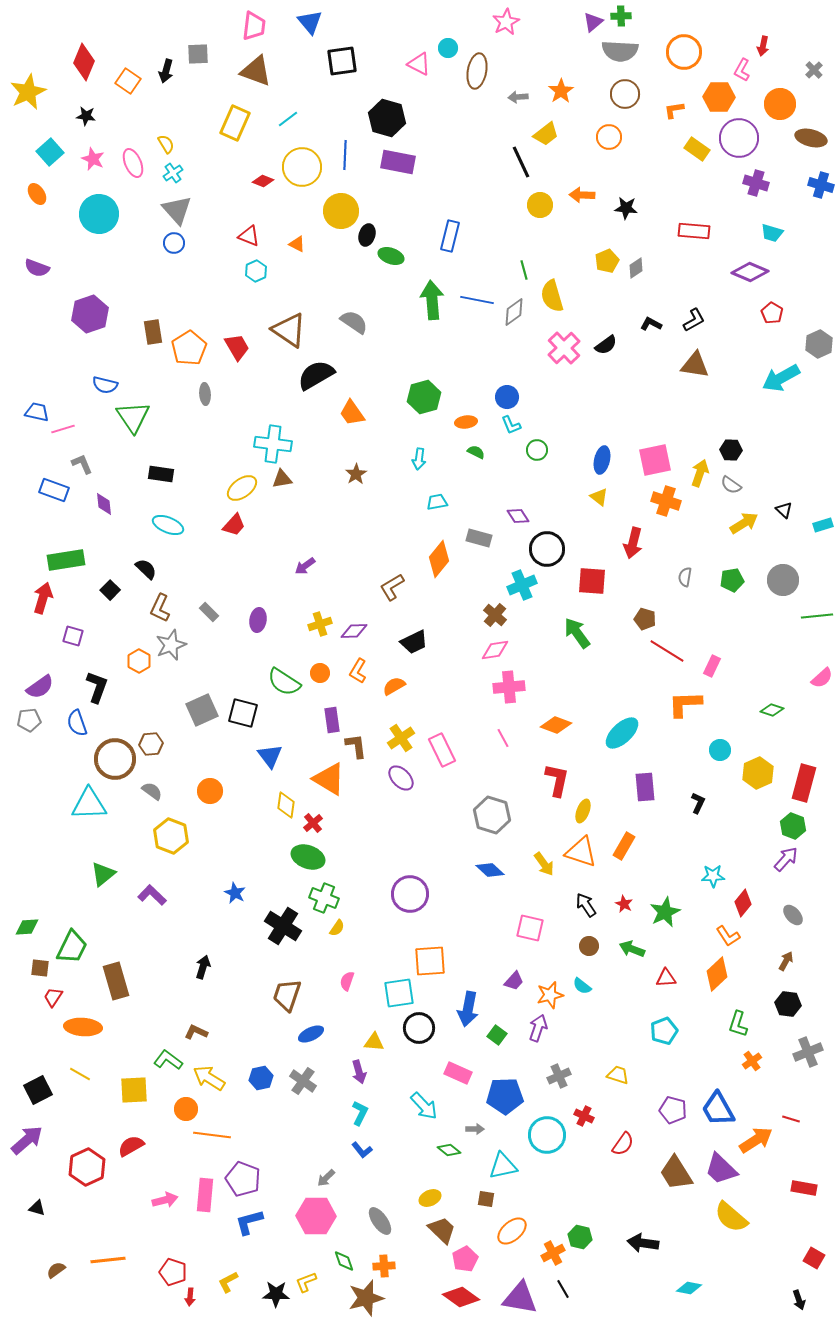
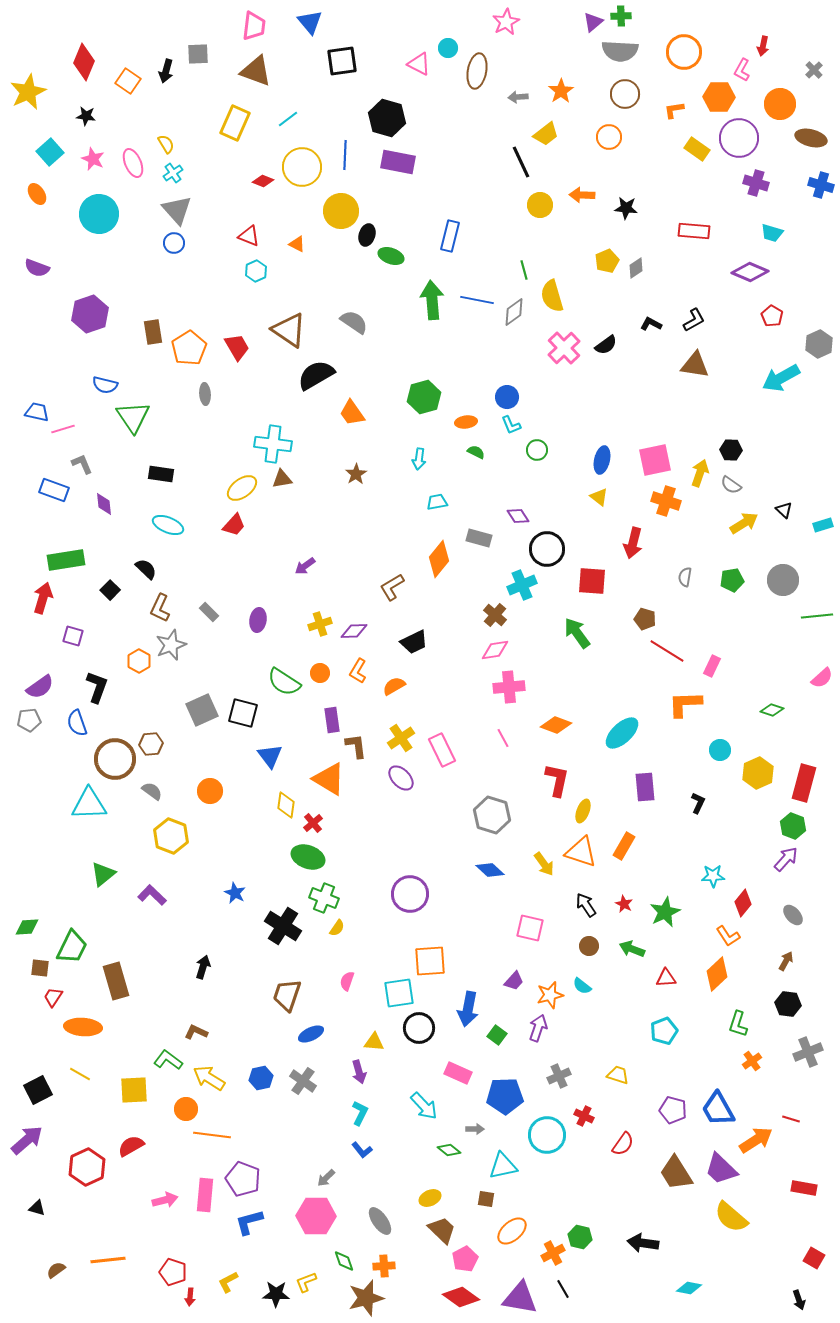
red pentagon at (772, 313): moved 3 px down
